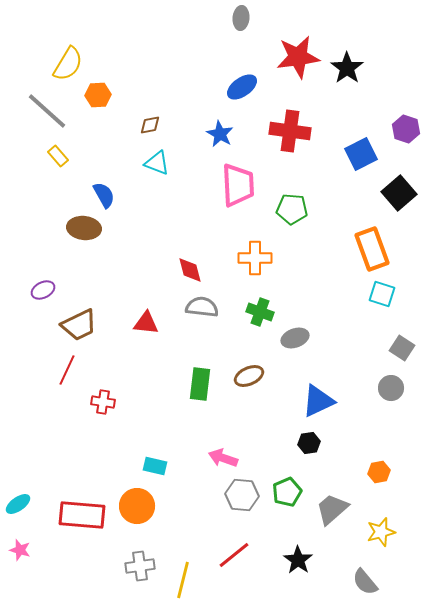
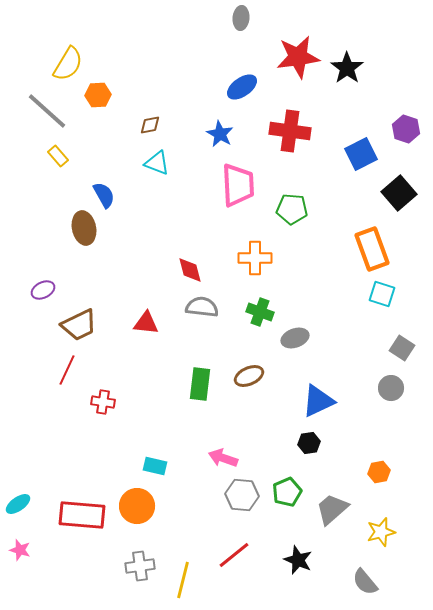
brown ellipse at (84, 228): rotated 72 degrees clockwise
black star at (298, 560): rotated 12 degrees counterclockwise
